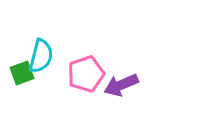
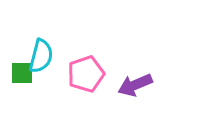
green square: rotated 20 degrees clockwise
purple arrow: moved 14 px right
